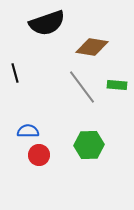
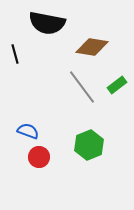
black semicircle: rotated 30 degrees clockwise
black line: moved 19 px up
green rectangle: rotated 42 degrees counterclockwise
blue semicircle: rotated 20 degrees clockwise
green hexagon: rotated 20 degrees counterclockwise
red circle: moved 2 px down
